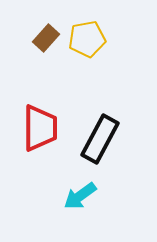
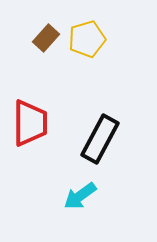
yellow pentagon: rotated 6 degrees counterclockwise
red trapezoid: moved 10 px left, 5 px up
